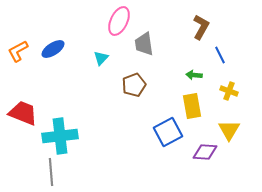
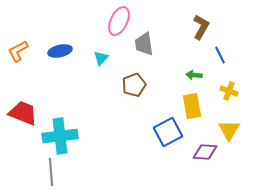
blue ellipse: moved 7 px right, 2 px down; rotated 20 degrees clockwise
